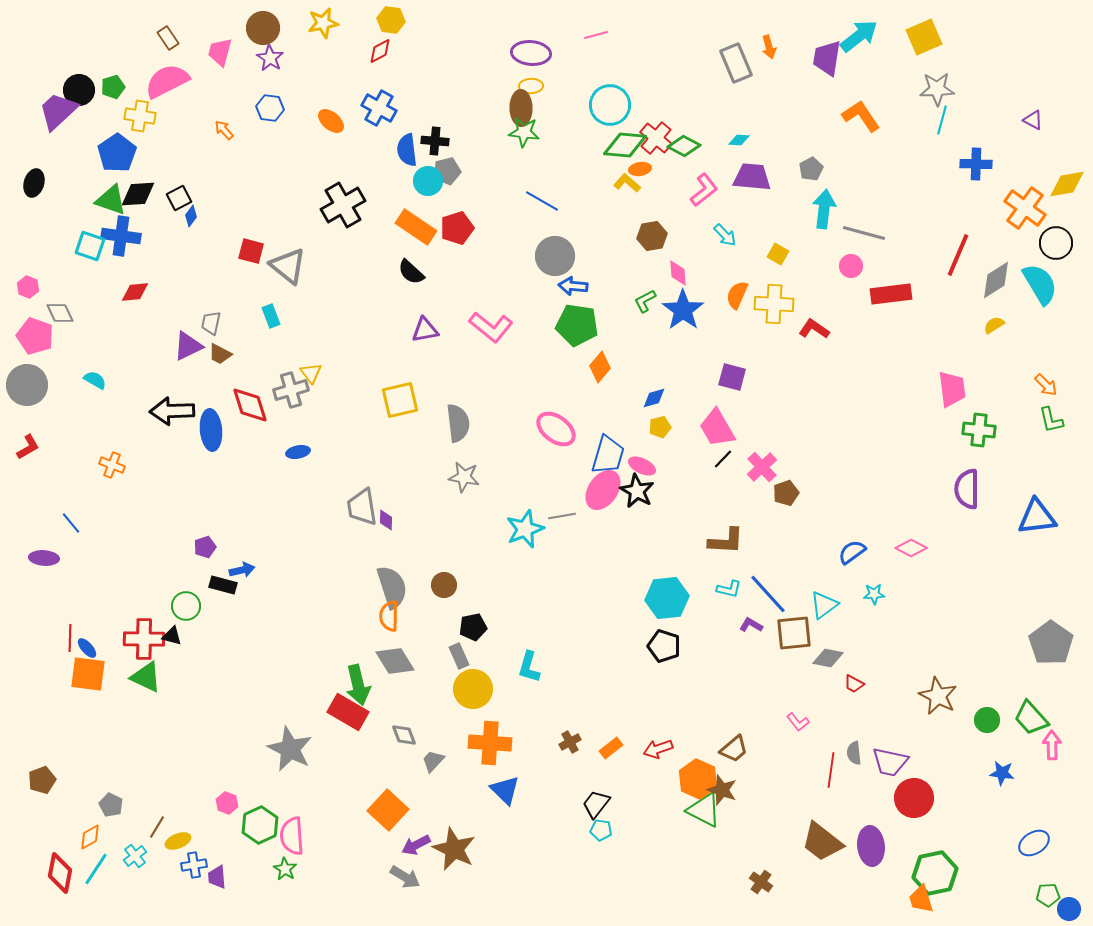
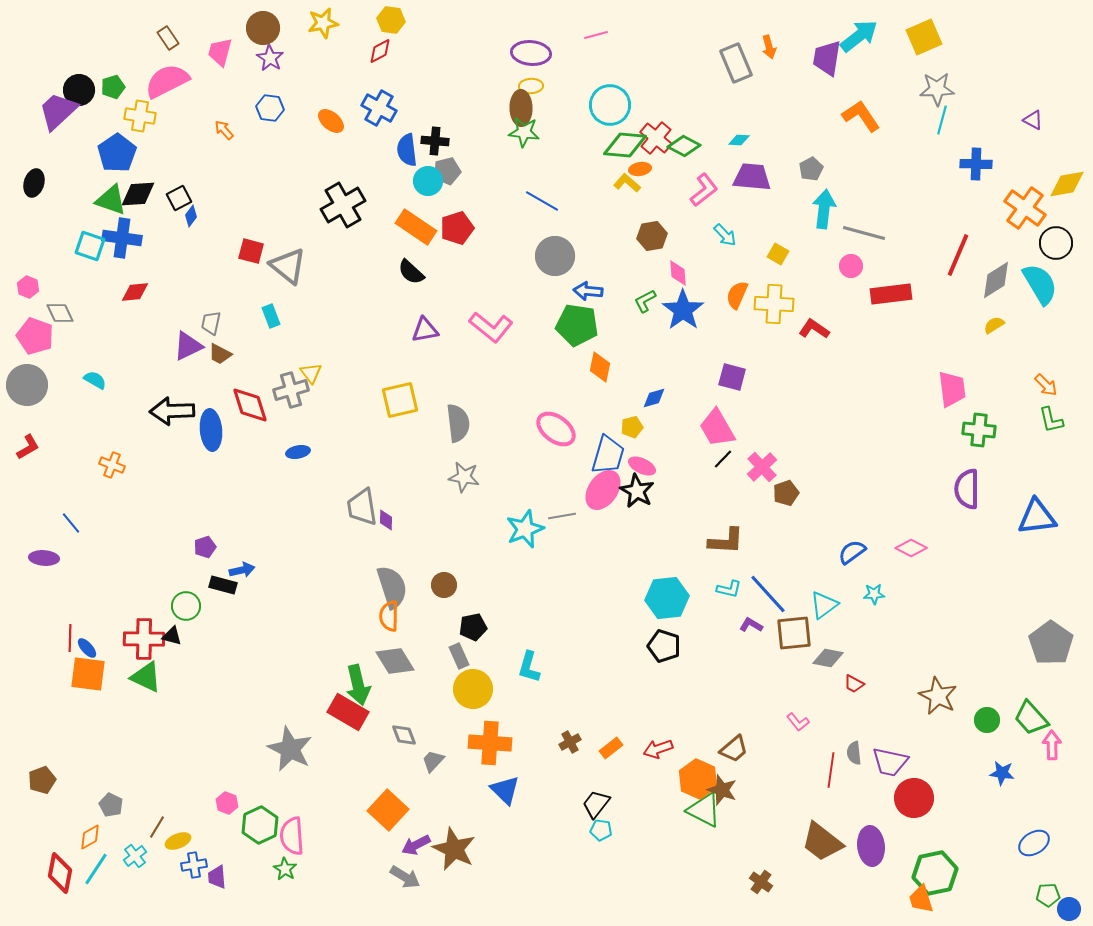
blue cross at (121, 236): moved 1 px right, 2 px down
blue arrow at (573, 286): moved 15 px right, 5 px down
orange diamond at (600, 367): rotated 28 degrees counterclockwise
yellow pentagon at (660, 427): moved 28 px left
